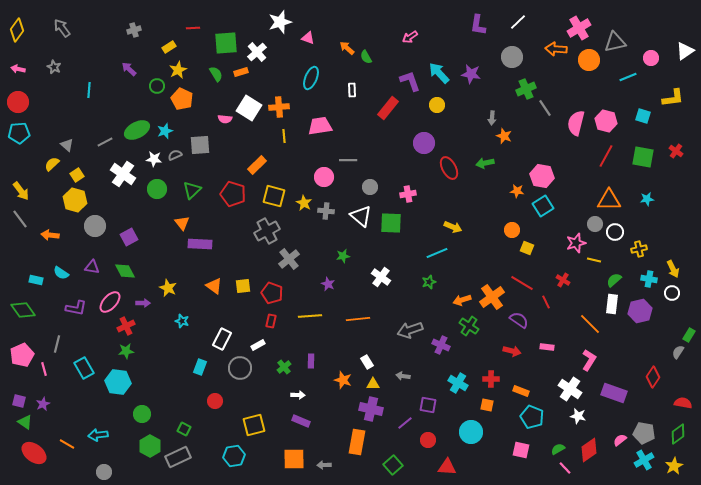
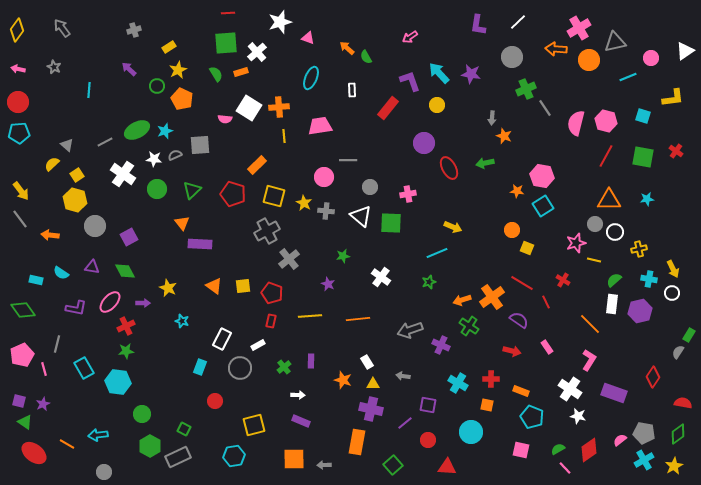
red line at (193, 28): moved 35 px right, 15 px up
pink rectangle at (547, 347): rotated 48 degrees clockwise
